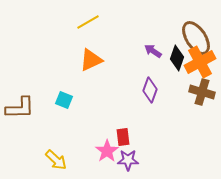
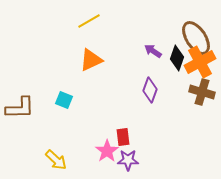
yellow line: moved 1 px right, 1 px up
